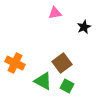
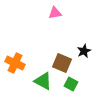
black star: moved 24 px down
brown square: rotated 30 degrees counterclockwise
green square: moved 4 px right, 2 px up
